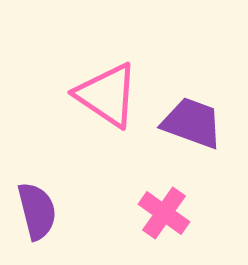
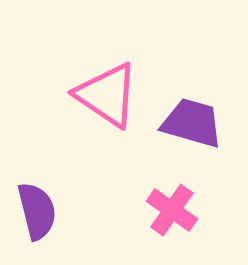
purple trapezoid: rotated 4 degrees counterclockwise
pink cross: moved 8 px right, 3 px up
